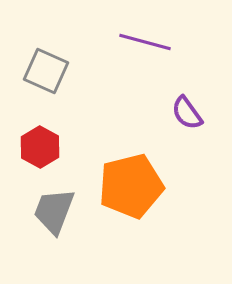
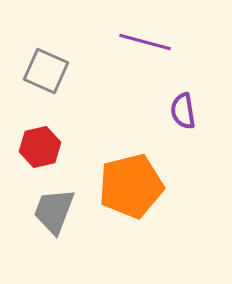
purple semicircle: moved 4 px left, 2 px up; rotated 27 degrees clockwise
red hexagon: rotated 18 degrees clockwise
